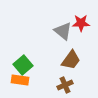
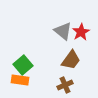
red star: moved 9 px down; rotated 30 degrees counterclockwise
